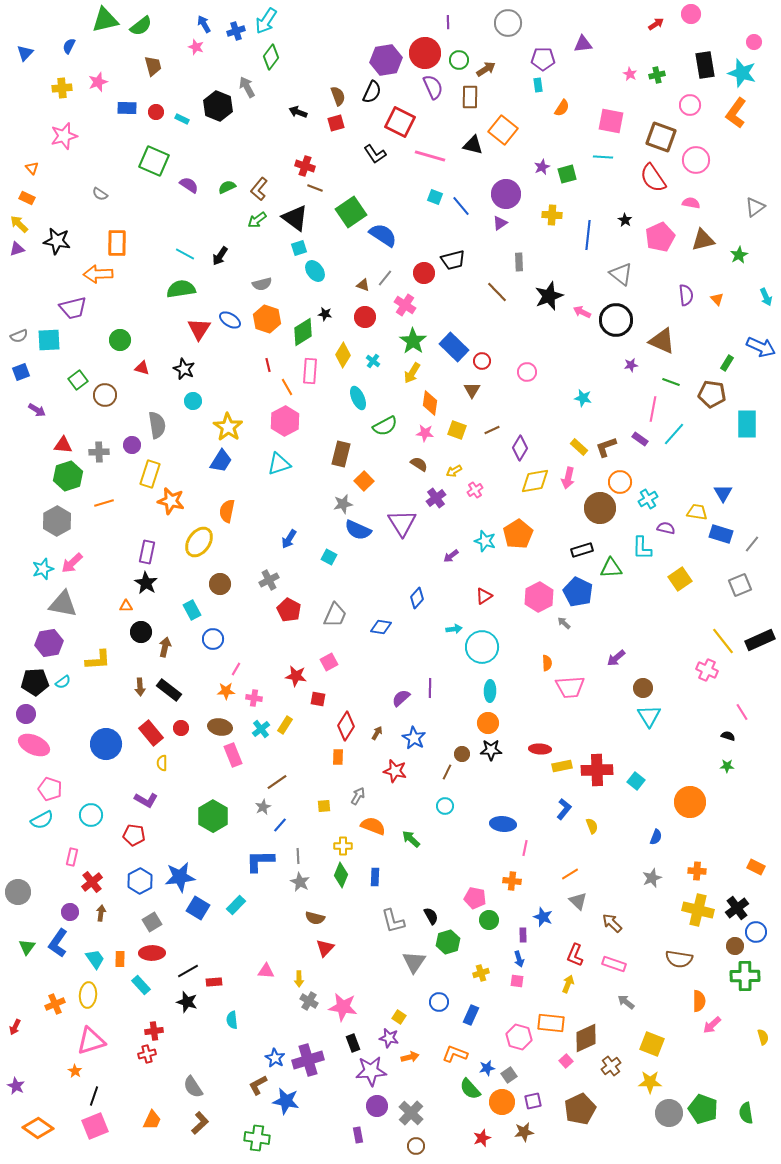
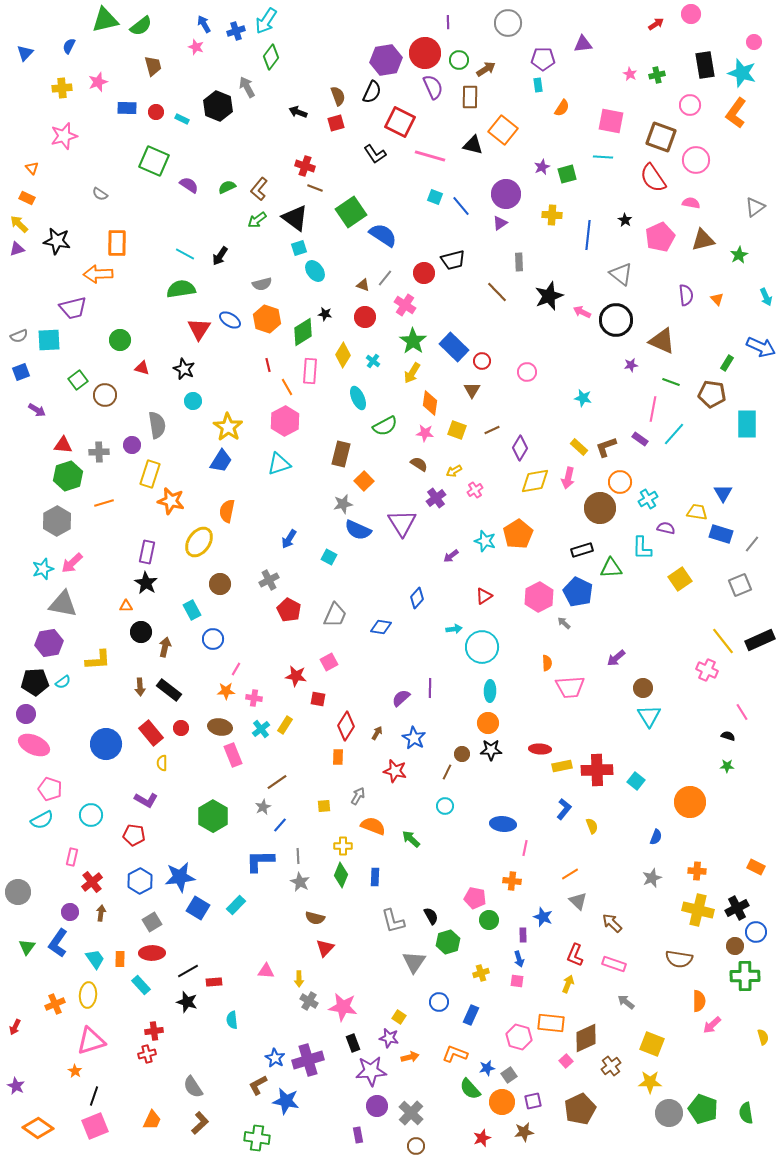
black cross at (737, 908): rotated 10 degrees clockwise
